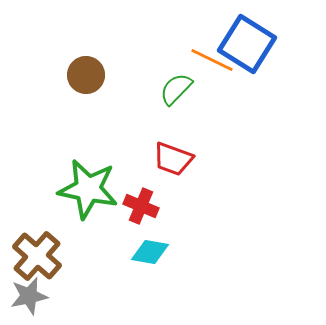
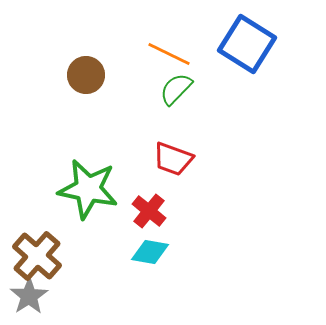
orange line: moved 43 px left, 6 px up
red cross: moved 8 px right, 5 px down; rotated 16 degrees clockwise
gray star: rotated 21 degrees counterclockwise
